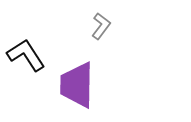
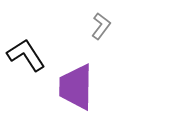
purple trapezoid: moved 1 px left, 2 px down
